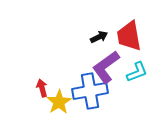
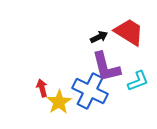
red trapezoid: moved 4 px up; rotated 132 degrees clockwise
purple L-shape: rotated 68 degrees counterclockwise
cyan L-shape: moved 1 px right, 9 px down
blue cross: rotated 36 degrees clockwise
